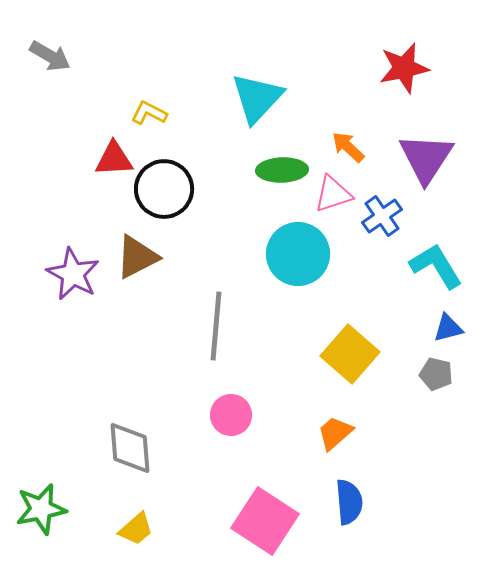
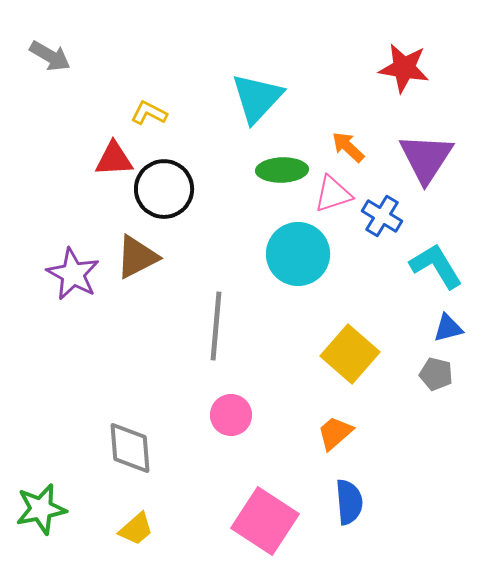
red star: rotated 21 degrees clockwise
blue cross: rotated 24 degrees counterclockwise
